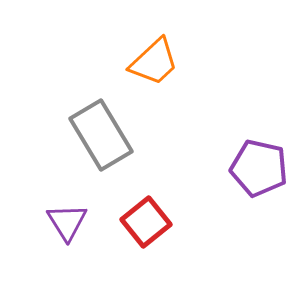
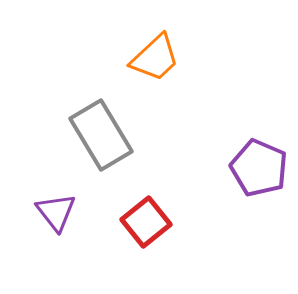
orange trapezoid: moved 1 px right, 4 px up
purple pentagon: rotated 10 degrees clockwise
purple triangle: moved 11 px left, 10 px up; rotated 6 degrees counterclockwise
